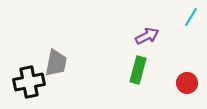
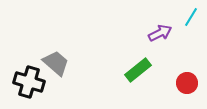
purple arrow: moved 13 px right, 3 px up
gray trapezoid: rotated 60 degrees counterclockwise
green rectangle: rotated 36 degrees clockwise
black cross: rotated 28 degrees clockwise
